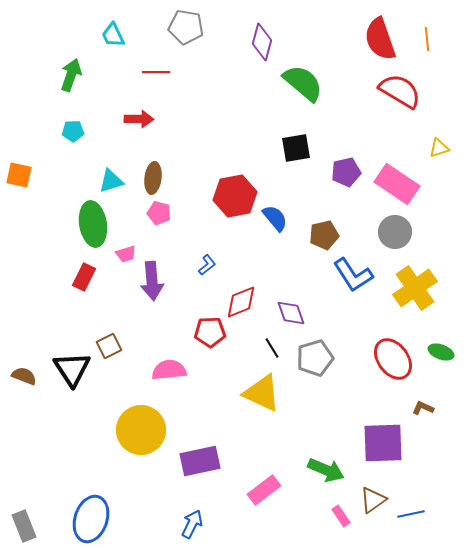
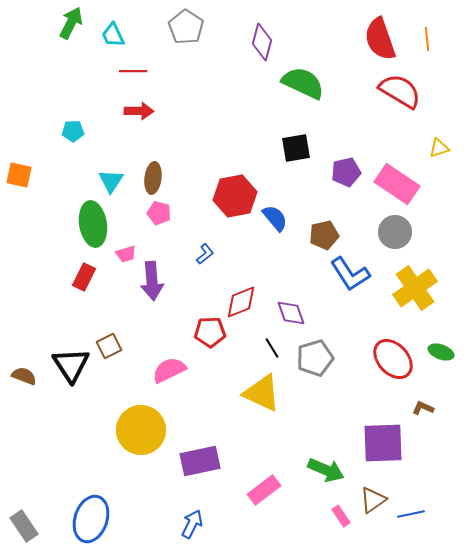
gray pentagon at (186, 27): rotated 24 degrees clockwise
red line at (156, 72): moved 23 px left, 1 px up
green arrow at (71, 75): moved 52 px up; rotated 8 degrees clockwise
green semicircle at (303, 83): rotated 15 degrees counterclockwise
red arrow at (139, 119): moved 8 px up
cyan triangle at (111, 181): rotated 40 degrees counterclockwise
blue L-shape at (207, 265): moved 2 px left, 11 px up
blue L-shape at (353, 275): moved 3 px left, 1 px up
red ellipse at (393, 359): rotated 6 degrees counterclockwise
black triangle at (72, 369): moved 1 px left, 4 px up
pink semicircle at (169, 370): rotated 20 degrees counterclockwise
gray rectangle at (24, 526): rotated 12 degrees counterclockwise
